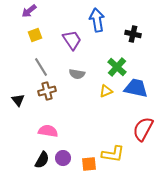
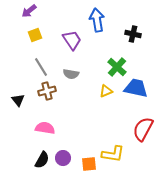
gray semicircle: moved 6 px left
pink semicircle: moved 3 px left, 3 px up
